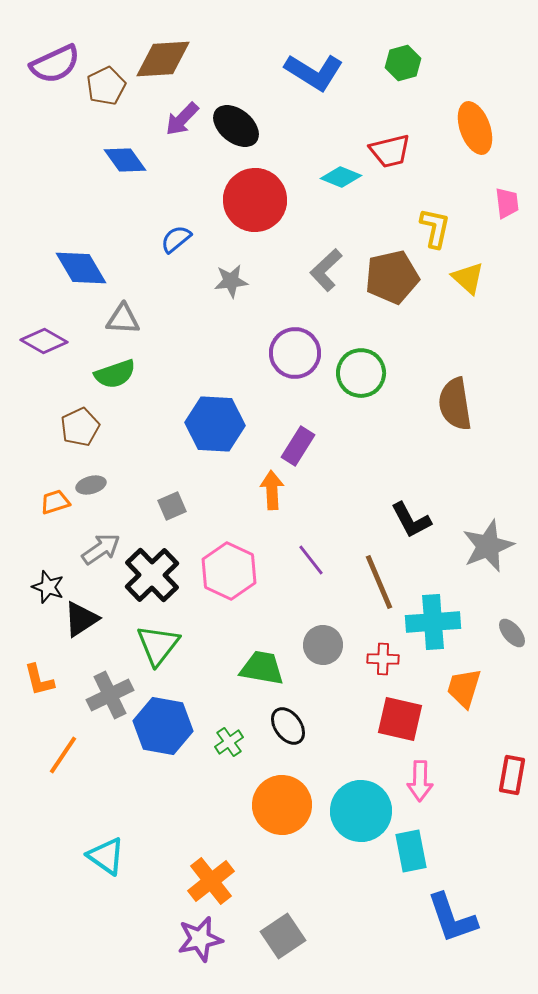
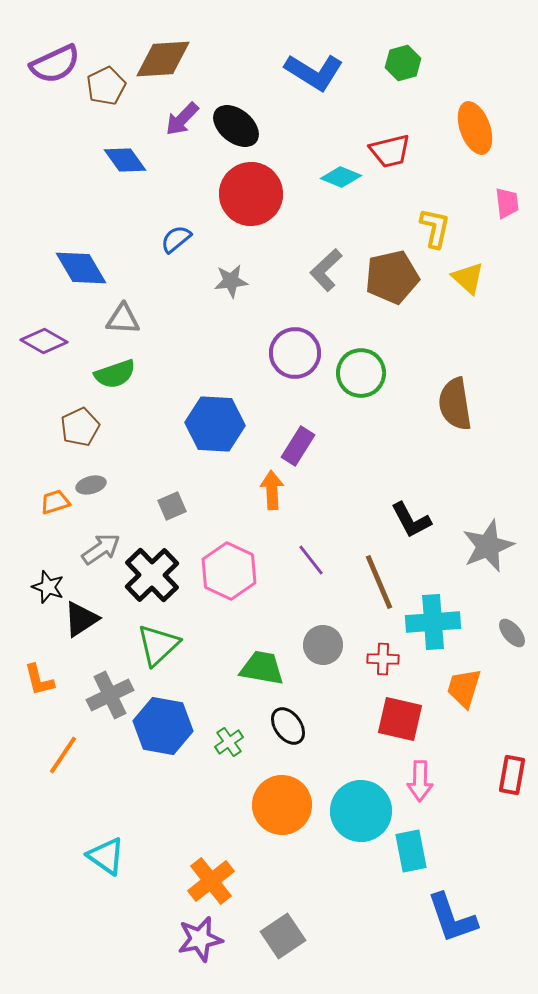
red circle at (255, 200): moved 4 px left, 6 px up
green triangle at (158, 645): rotated 9 degrees clockwise
